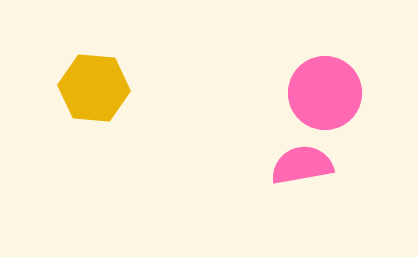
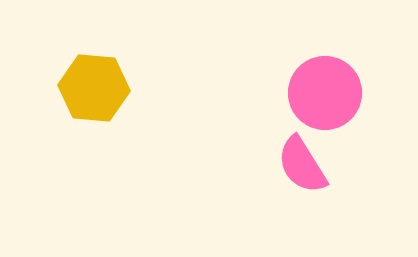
pink semicircle: rotated 112 degrees counterclockwise
